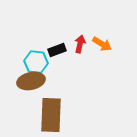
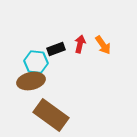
orange arrow: moved 1 px right, 1 px down; rotated 24 degrees clockwise
black rectangle: moved 1 px left, 1 px up
brown rectangle: rotated 56 degrees counterclockwise
